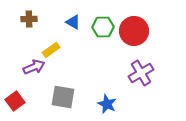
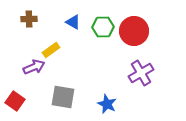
red square: rotated 18 degrees counterclockwise
